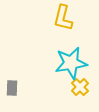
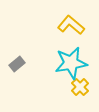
yellow L-shape: moved 8 px right, 7 px down; rotated 116 degrees clockwise
gray rectangle: moved 5 px right, 24 px up; rotated 49 degrees clockwise
